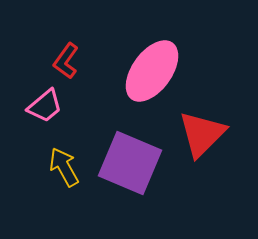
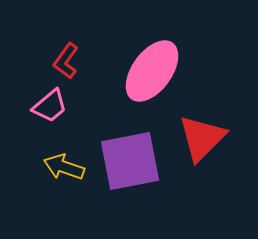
pink trapezoid: moved 5 px right
red triangle: moved 4 px down
purple square: moved 2 px up; rotated 34 degrees counterclockwise
yellow arrow: rotated 42 degrees counterclockwise
